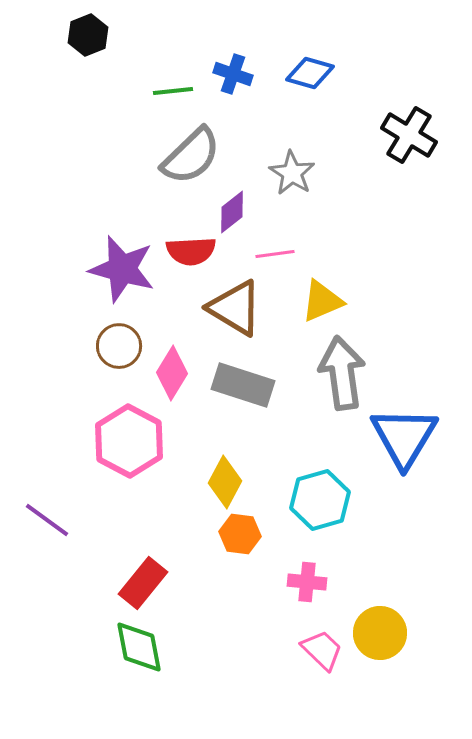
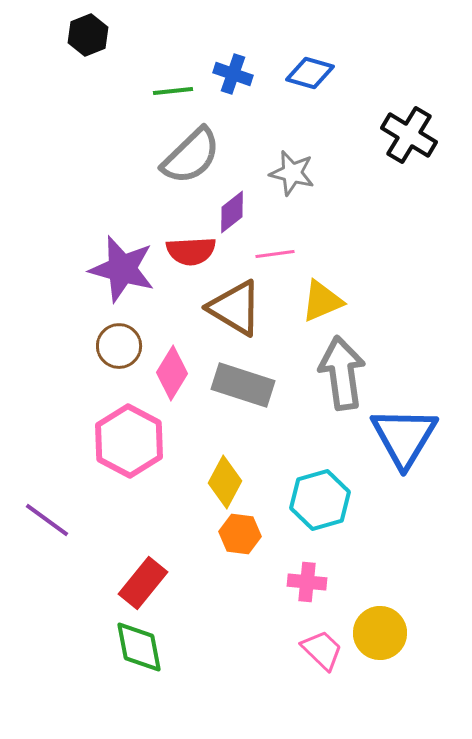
gray star: rotated 18 degrees counterclockwise
